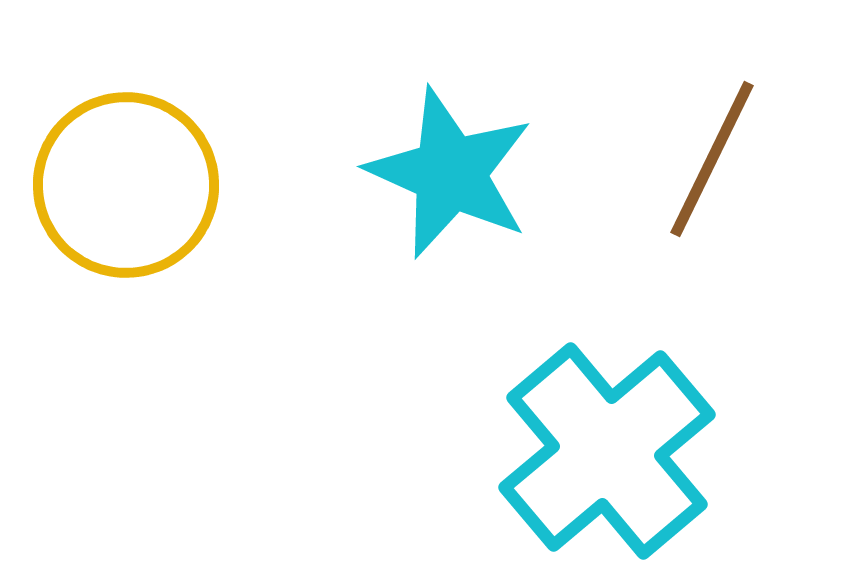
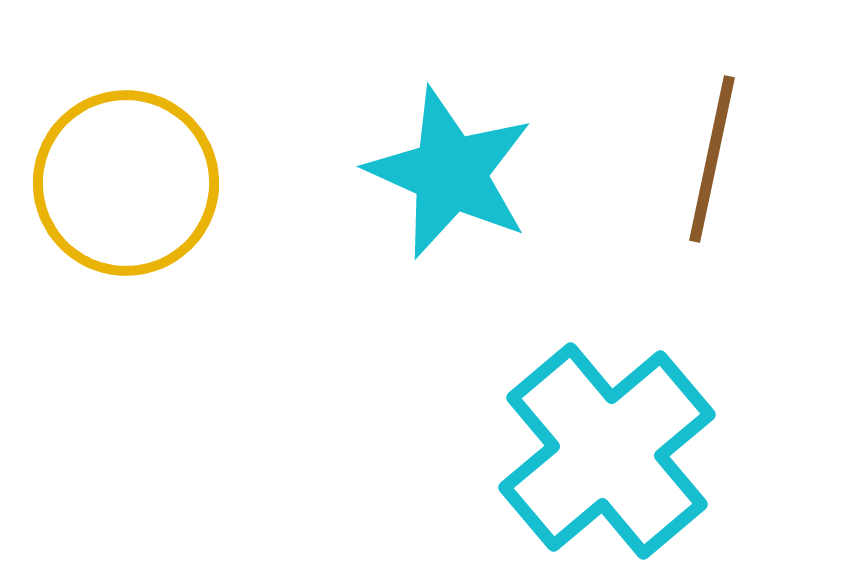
brown line: rotated 14 degrees counterclockwise
yellow circle: moved 2 px up
